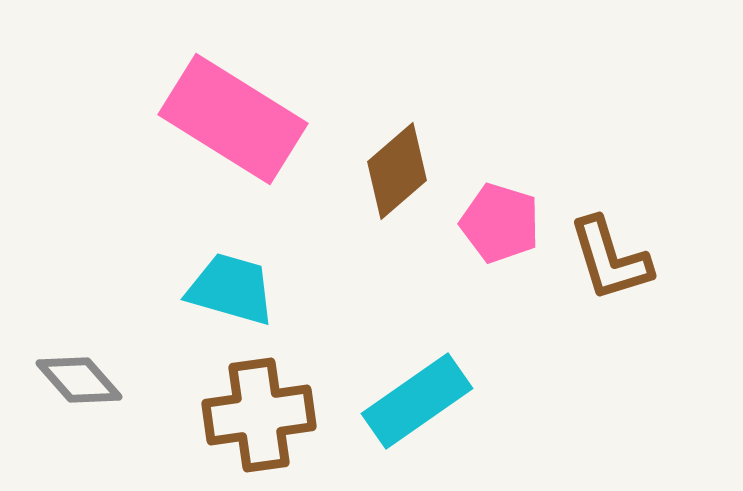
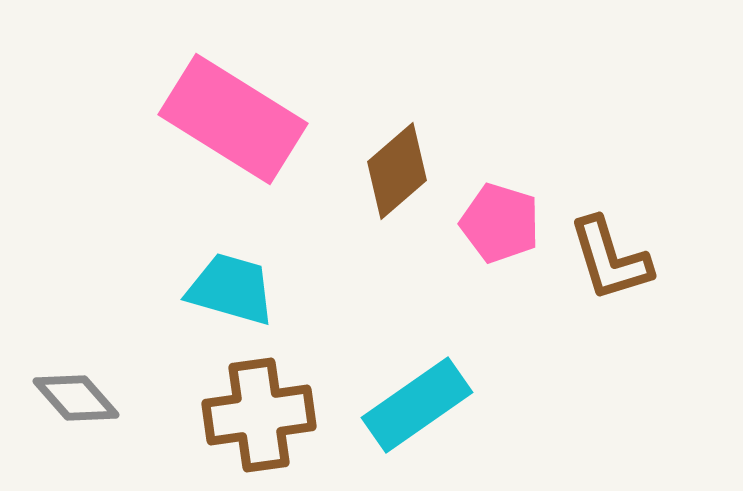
gray diamond: moved 3 px left, 18 px down
cyan rectangle: moved 4 px down
